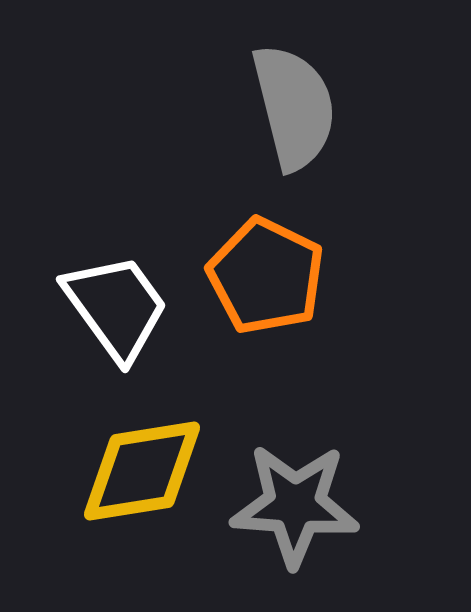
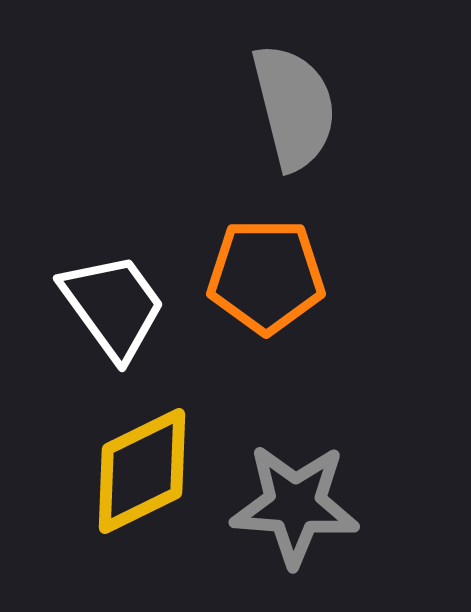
orange pentagon: rotated 26 degrees counterclockwise
white trapezoid: moved 3 px left, 1 px up
yellow diamond: rotated 17 degrees counterclockwise
